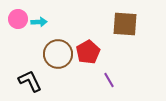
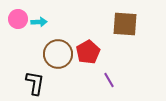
black L-shape: moved 5 px right, 2 px down; rotated 35 degrees clockwise
